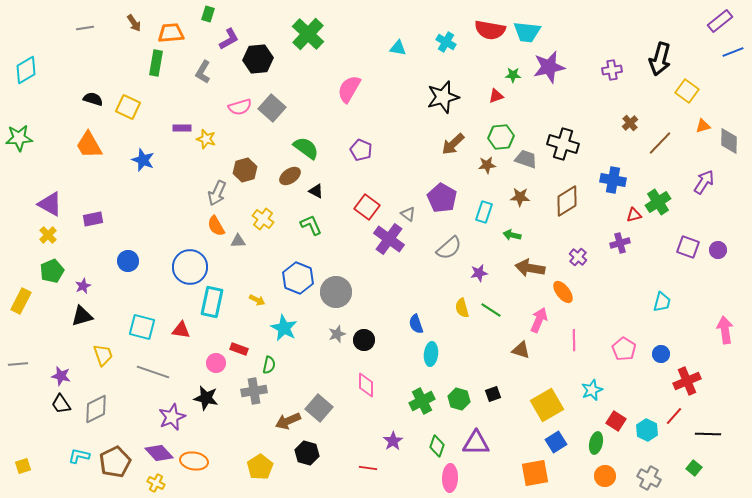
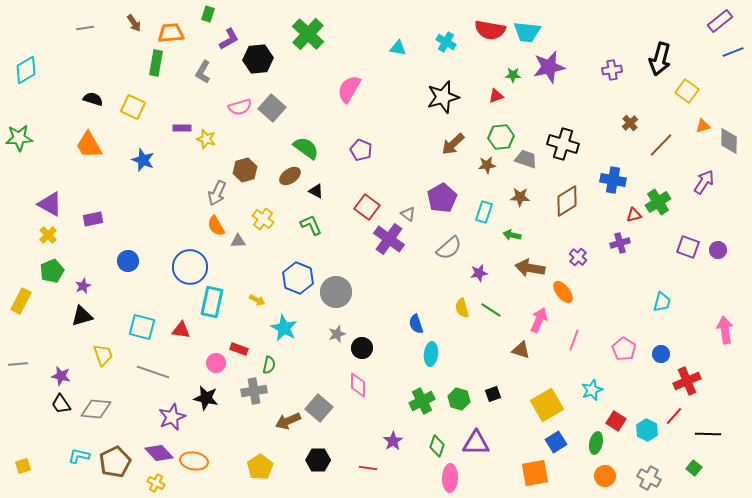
yellow square at (128, 107): moved 5 px right
brown line at (660, 143): moved 1 px right, 2 px down
purple pentagon at (442, 198): rotated 12 degrees clockwise
black circle at (364, 340): moved 2 px left, 8 px down
pink line at (574, 340): rotated 20 degrees clockwise
pink diamond at (366, 385): moved 8 px left
gray diamond at (96, 409): rotated 32 degrees clockwise
black hexagon at (307, 453): moved 11 px right, 7 px down; rotated 15 degrees counterclockwise
